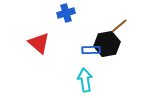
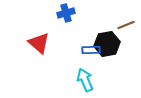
brown line: moved 7 px right, 1 px up; rotated 18 degrees clockwise
cyan arrow: rotated 15 degrees counterclockwise
